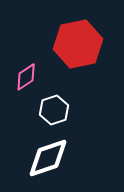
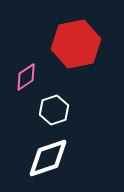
red hexagon: moved 2 px left
